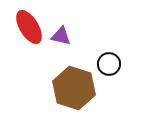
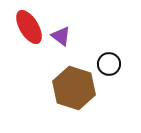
purple triangle: rotated 25 degrees clockwise
